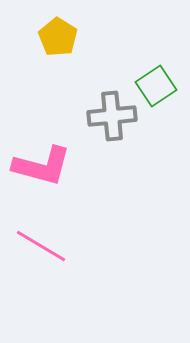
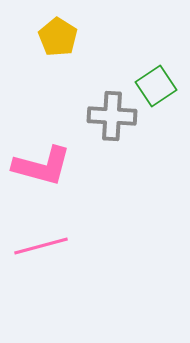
gray cross: rotated 9 degrees clockwise
pink line: rotated 46 degrees counterclockwise
